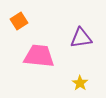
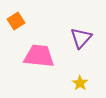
orange square: moved 3 px left
purple triangle: rotated 40 degrees counterclockwise
